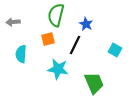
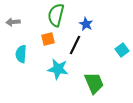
cyan square: moved 7 px right; rotated 24 degrees clockwise
